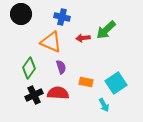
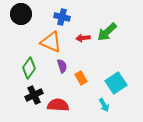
green arrow: moved 1 px right, 2 px down
purple semicircle: moved 1 px right, 1 px up
orange rectangle: moved 5 px left, 4 px up; rotated 48 degrees clockwise
red semicircle: moved 12 px down
